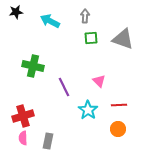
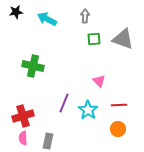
cyan arrow: moved 3 px left, 2 px up
green square: moved 3 px right, 1 px down
purple line: moved 16 px down; rotated 48 degrees clockwise
